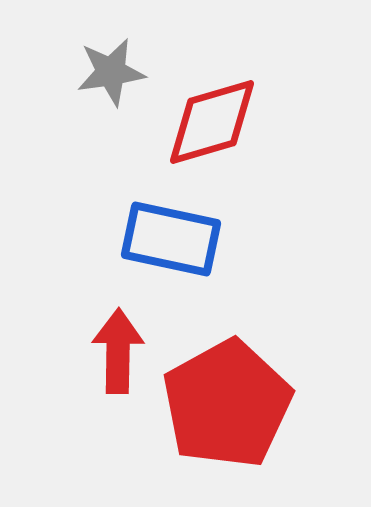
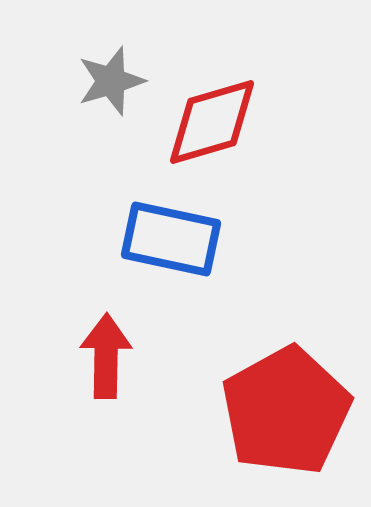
gray star: moved 9 px down; rotated 8 degrees counterclockwise
red arrow: moved 12 px left, 5 px down
red pentagon: moved 59 px right, 7 px down
